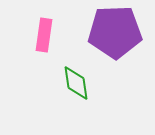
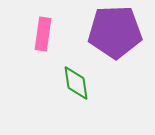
pink rectangle: moved 1 px left, 1 px up
